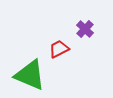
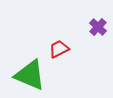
purple cross: moved 13 px right, 2 px up
